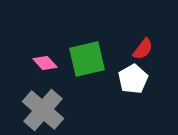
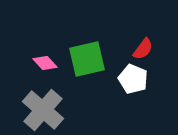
white pentagon: rotated 20 degrees counterclockwise
